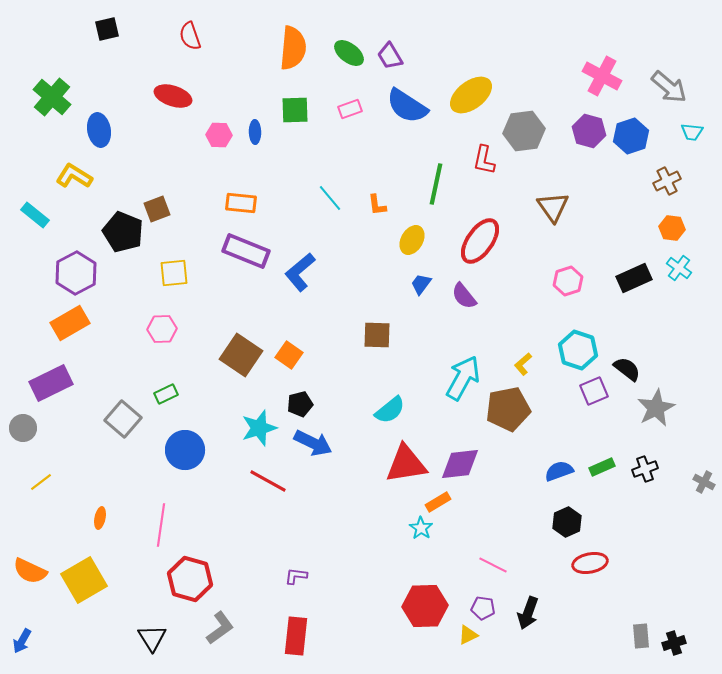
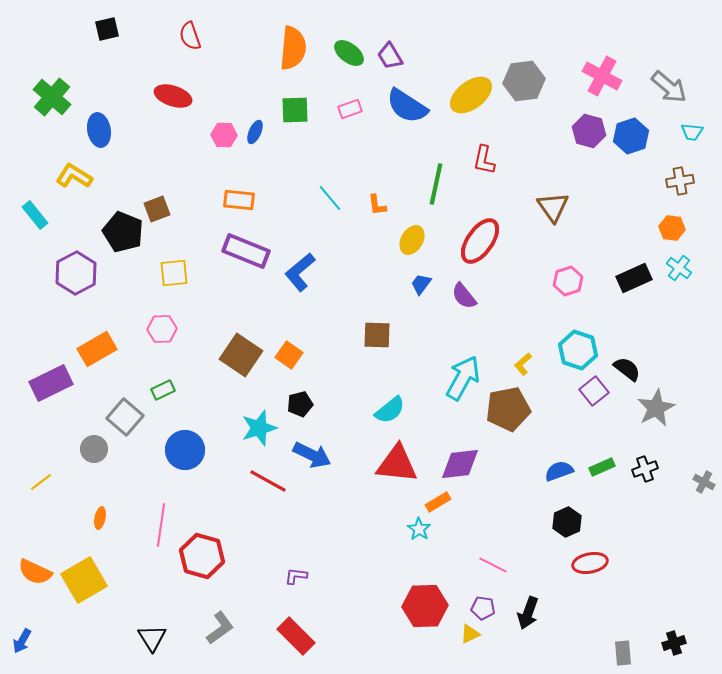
gray hexagon at (524, 131): moved 50 px up
blue ellipse at (255, 132): rotated 25 degrees clockwise
pink hexagon at (219, 135): moved 5 px right
brown cross at (667, 181): moved 13 px right; rotated 16 degrees clockwise
orange rectangle at (241, 203): moved 2 px left, 3 px up
cyan rectangle at (35, 215): rotated 12 degrees clockwise
orange rectangle at (70, 323): moved 27 px right, 26 px down
purple square at (594, 391): rotated 16 degrees counterclockwise
green rectangle at (166, 394): moved 3 px left, 4 px up
gray square at (123, 419): moved 2 px right, 2 px up
gray circle at (23, 428): moved 71 px right, 21 px down
blue arrow at (313, 443): moved 1 px left, 12 px down
red triangle at (406, 464): moved 9 px left; rotated 15 degrees clockwise
cyan star at (421, 528): moved 2 px left, 1 px down
orange semicircle at (30, 571): moved 5 px right, 1 px down
red hexagon at (190, 579): moved 12 px right, 23 px up
yellow triangle at (468, 635): moved 2 px right, 1 px up
red rectangle at (296, 636): rotated 51 degrees counterclockwise
gray rectangle at (641, 636): moved 18 px left, 17 px down
